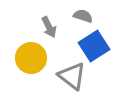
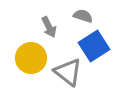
gray triangle: moved 4 px left, 4 px up
